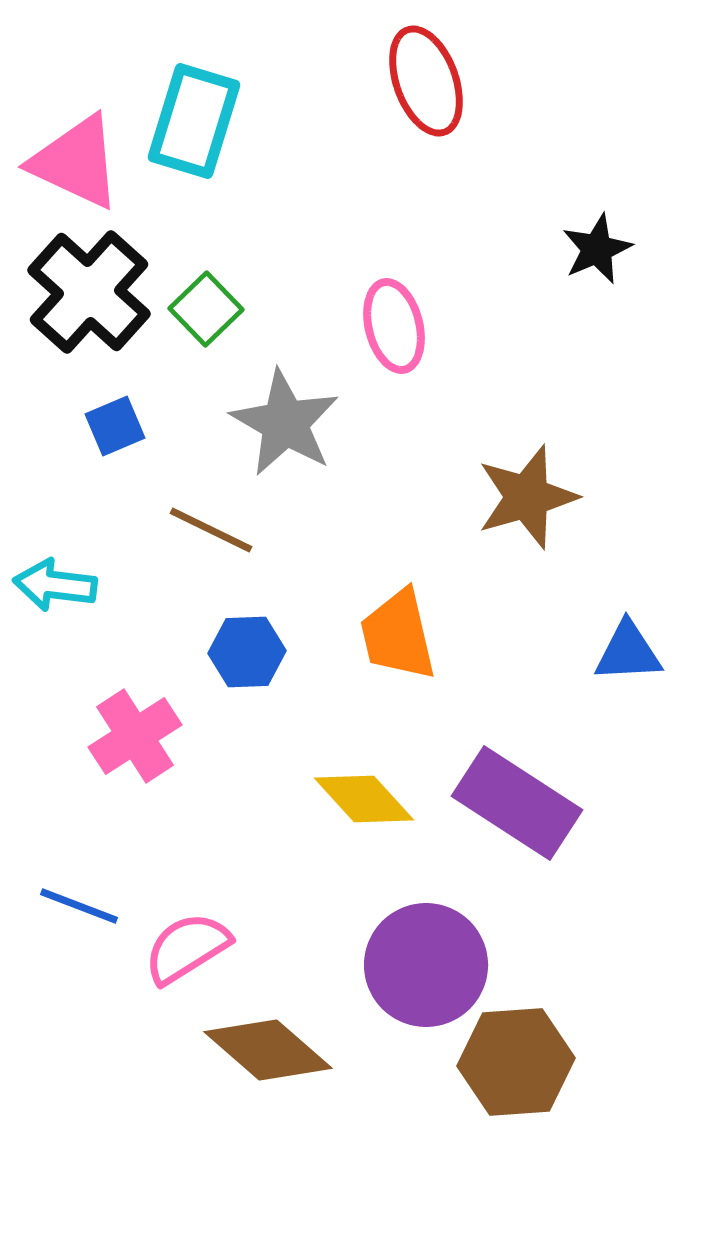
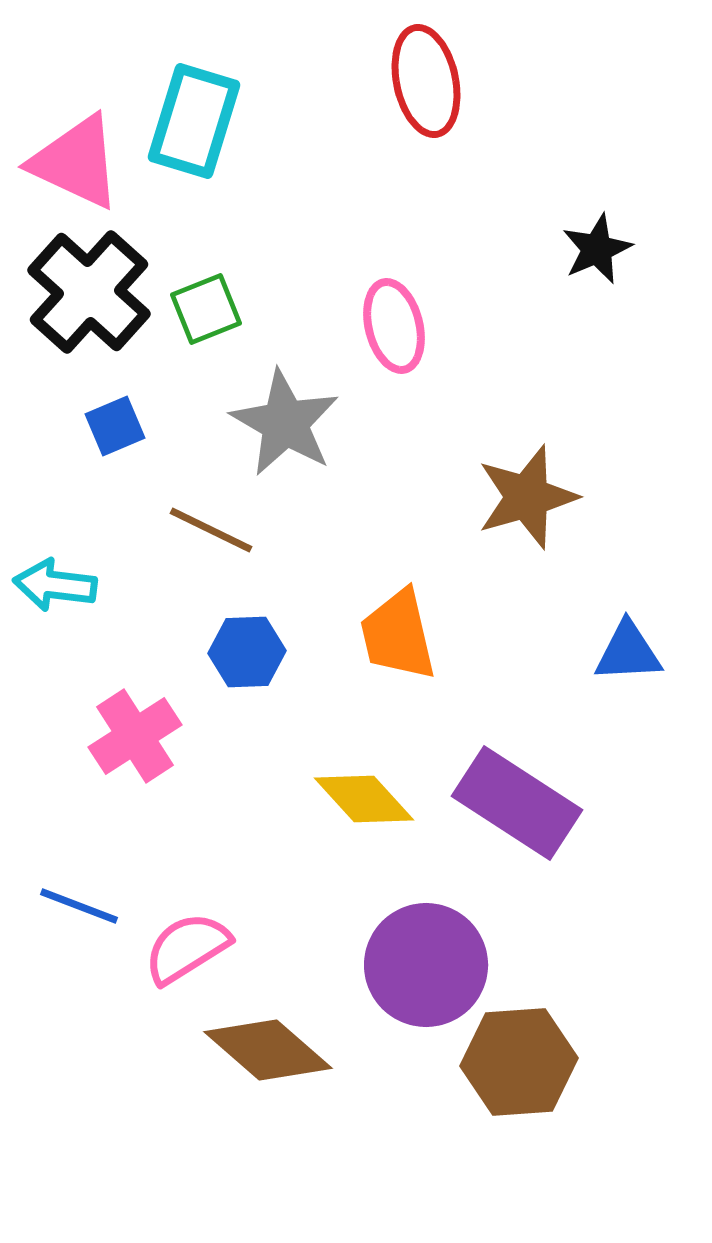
red ellipse: rotated 8 degrees clockwise
green square: rotated 22 degrees clockwise
brown hexagon: moved 3 px right
